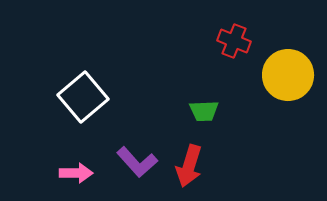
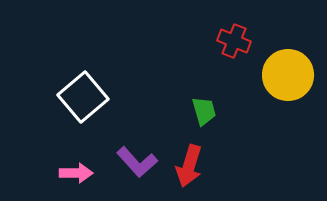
green trapezoid: rotated 104 degrees counterclockwise
